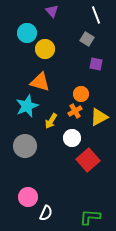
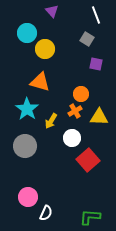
cyan star: moved 3 px down; rotated 15 degrees counterclockwise
yellow triangle: rotated 30 degrees clockwise
